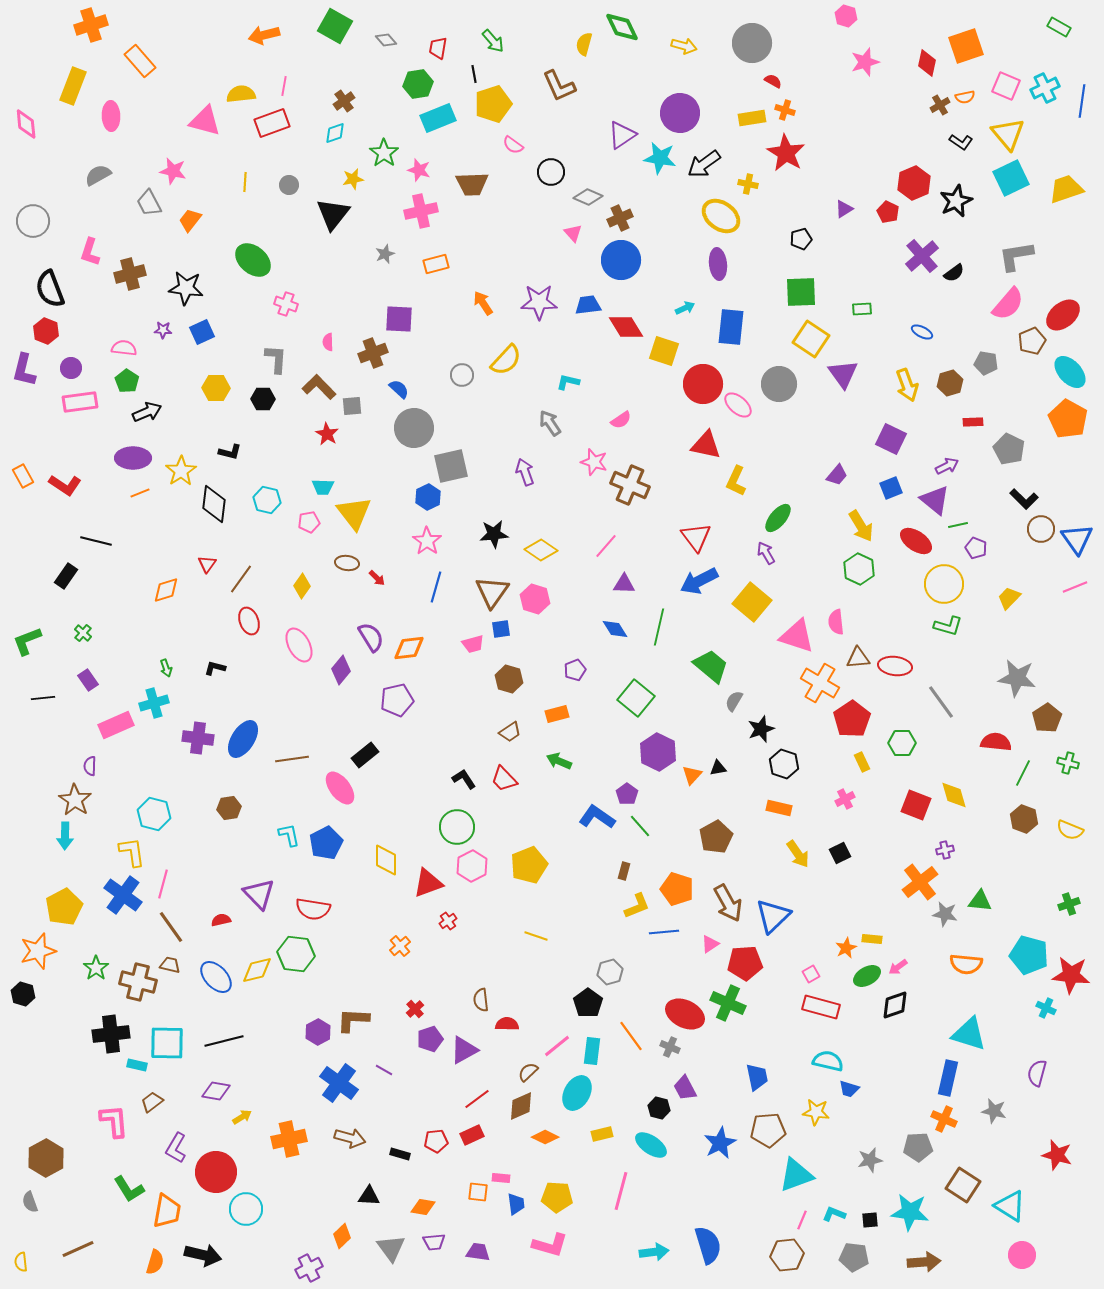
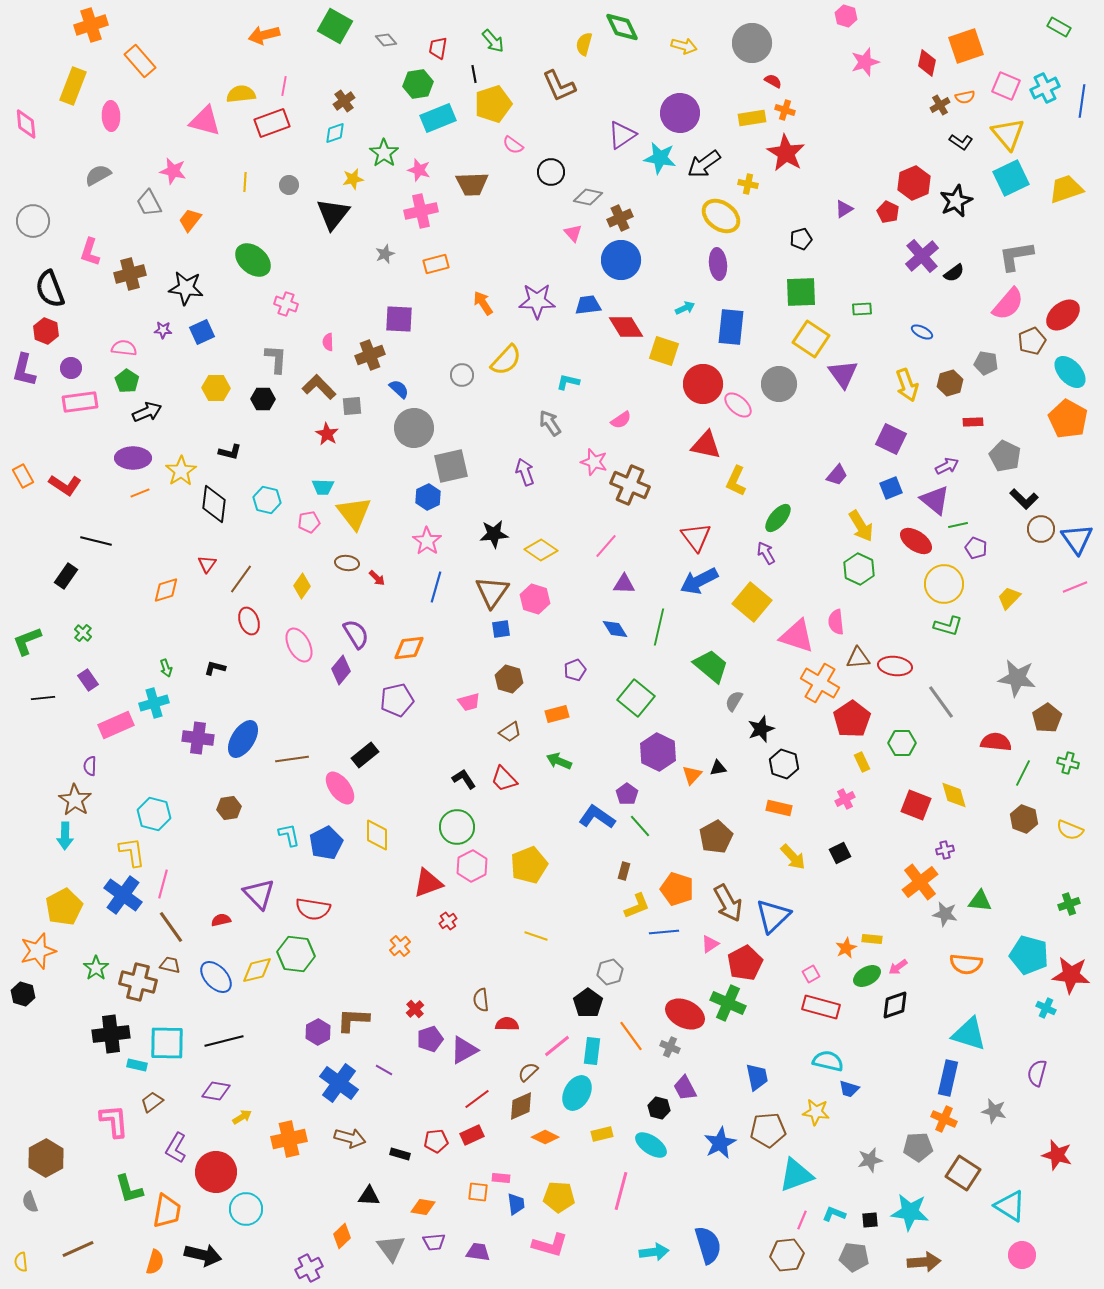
gray diamond at (588, 197): rotated 12 degrees counterclockwise
purple star at (539, 302): moved 2 px left, 1 px up
brown cross at (373, 353): moved 3 px left, 2 px down
gray pentagon at (1009, 449): moved 4 px left, 7 px down
purple semicircle at (371, 637): moved 15 px left, 3 px up
pink trapezoid at (473, 644): moved 4 px left, 58 px down
yellow arrow at (798, 854): moved 5 px left, 3 px down; rotated 8 degrees counterclockwise
yellow diamond at (386, 860): moved 9 px left, 25 px up
red pentagon at (745, 963): rotated 24 degrees counterclockwise
brown square at (963, 1185): moved 12 px up
green L-shape at (129, 1189): rotated 16 degrees clockwise
yellow pentagon at (557, 1197): moved 2 px right
